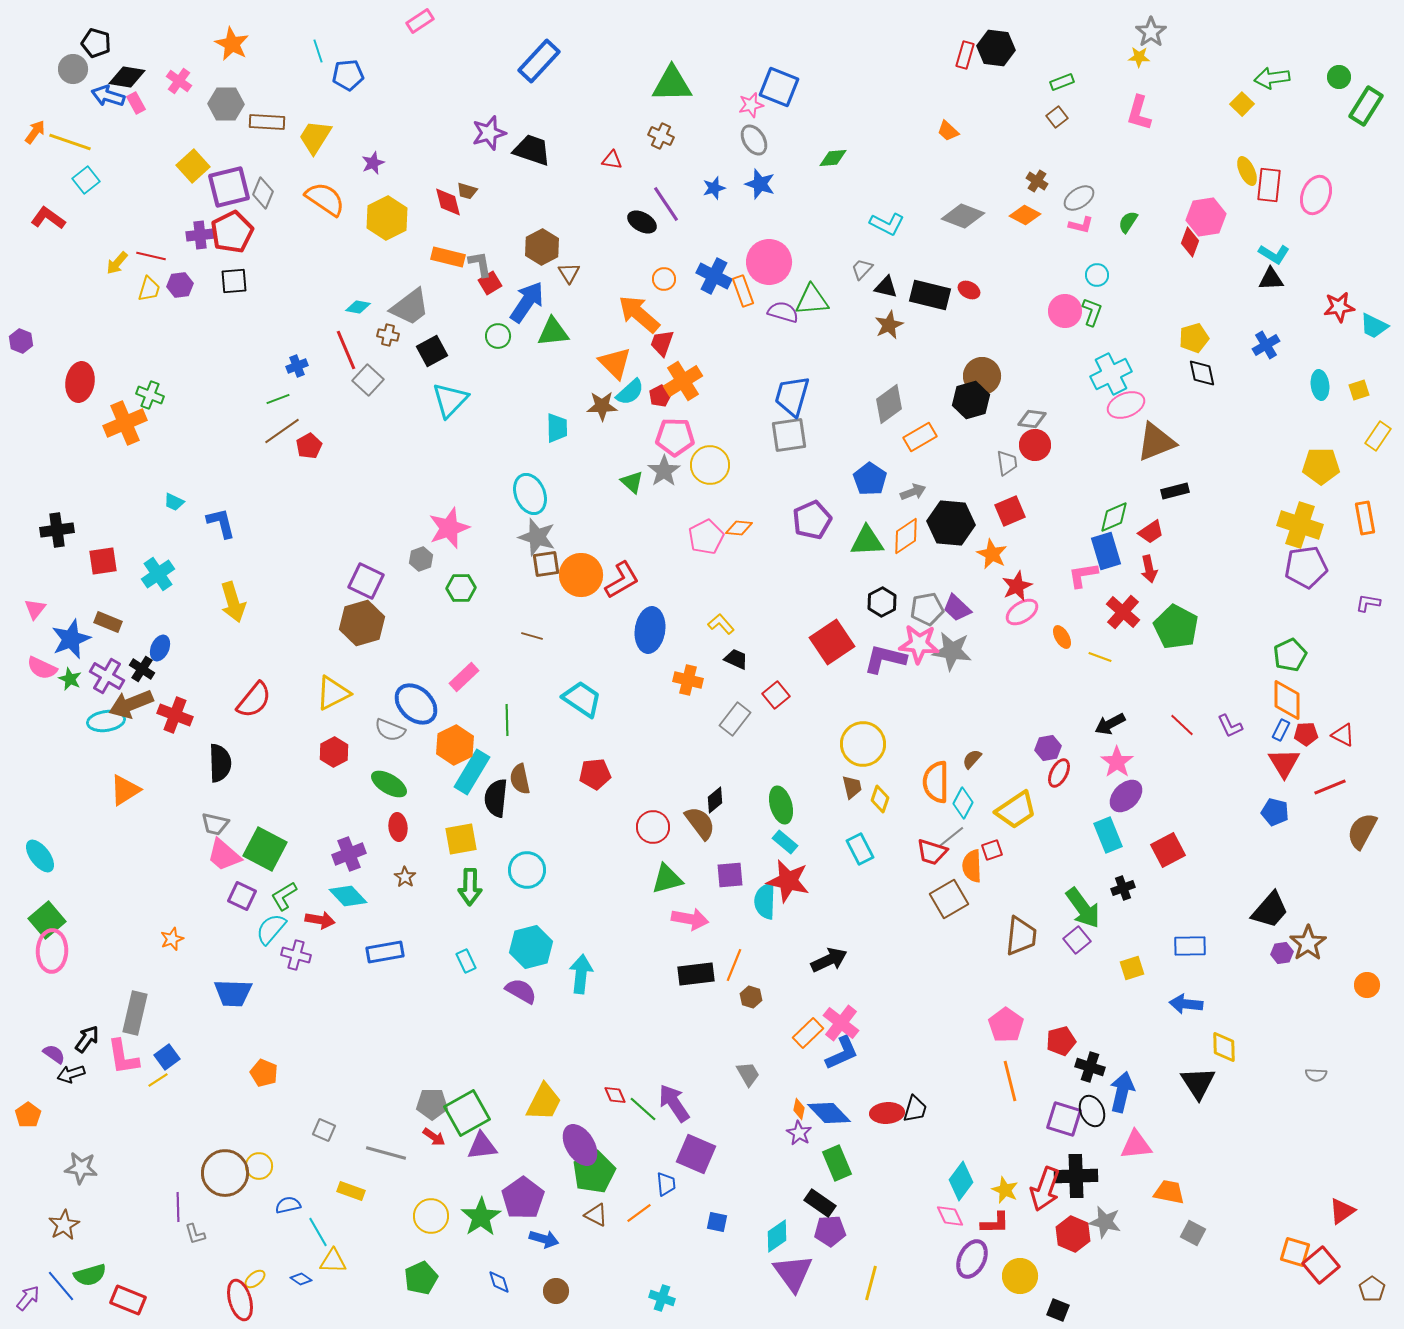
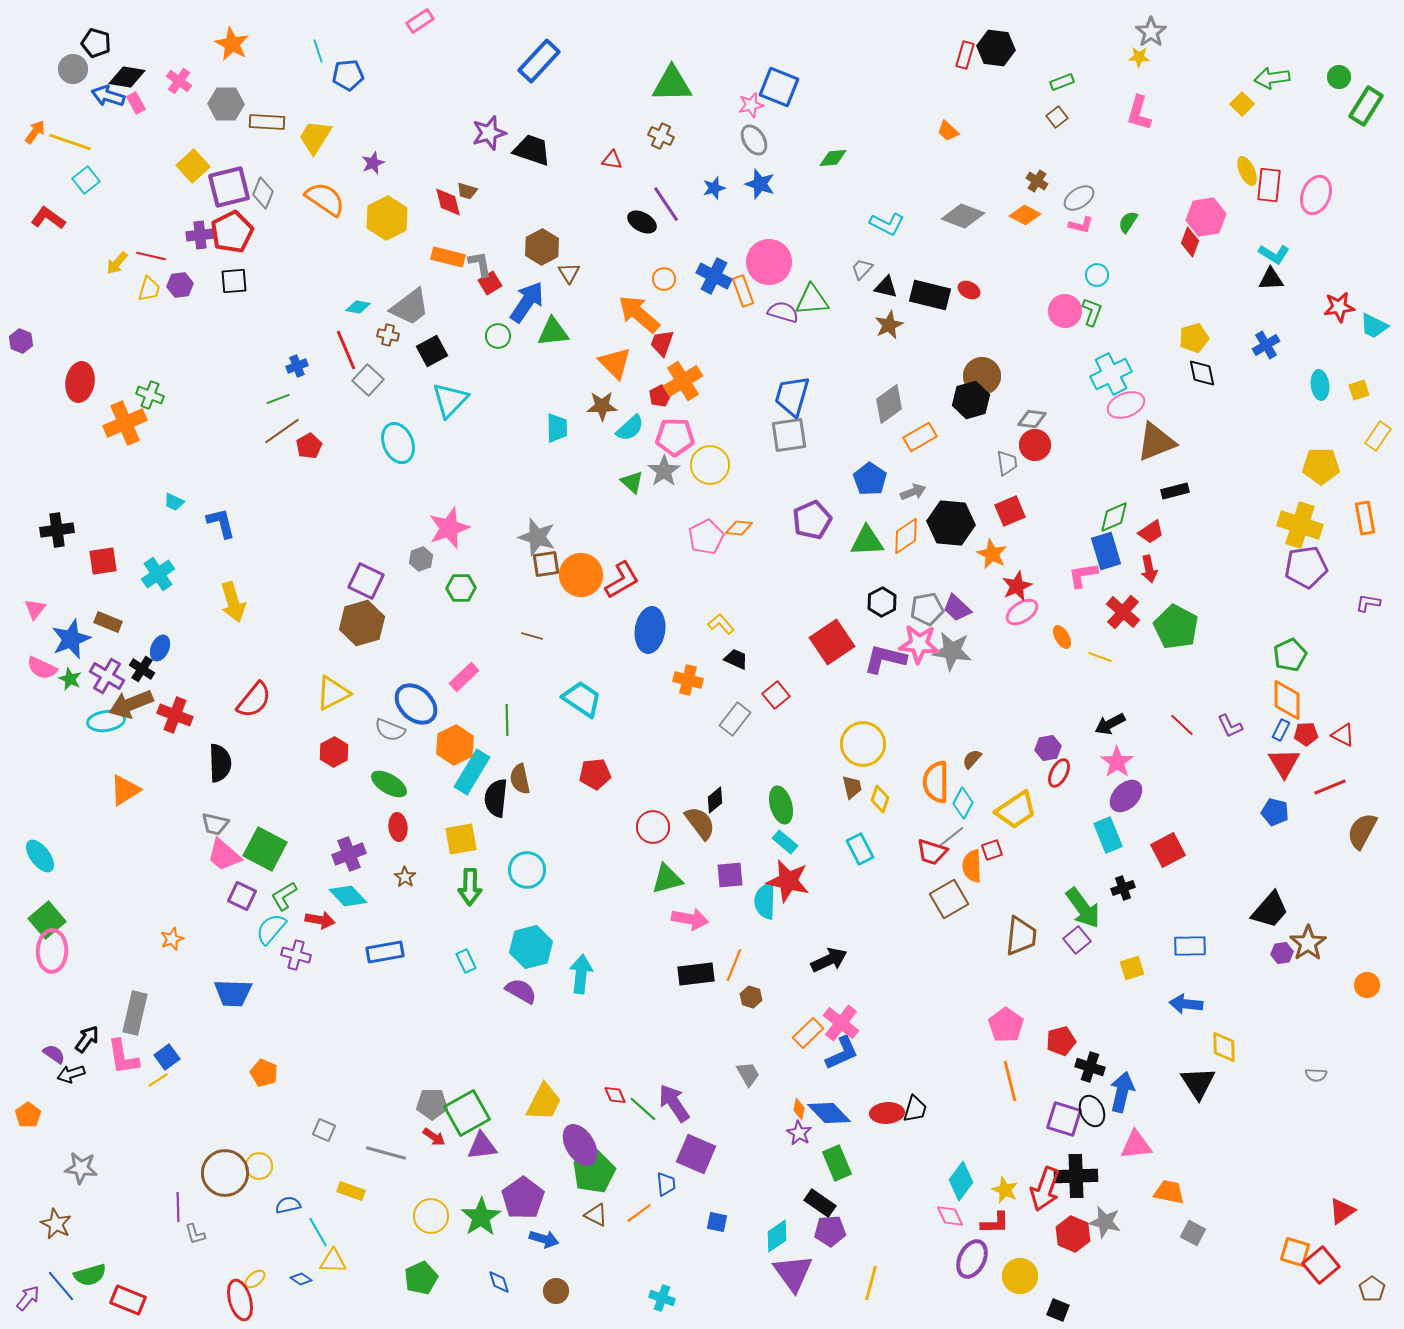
cyan semicircle at (630, 392): moved 36 px down
cyan ellipse at (530, 494): moved 132 px left, 51 px up
brown star at (64, 1225): moved 8 px left, 1 px up; rotated 16 degrees counterclockwise
